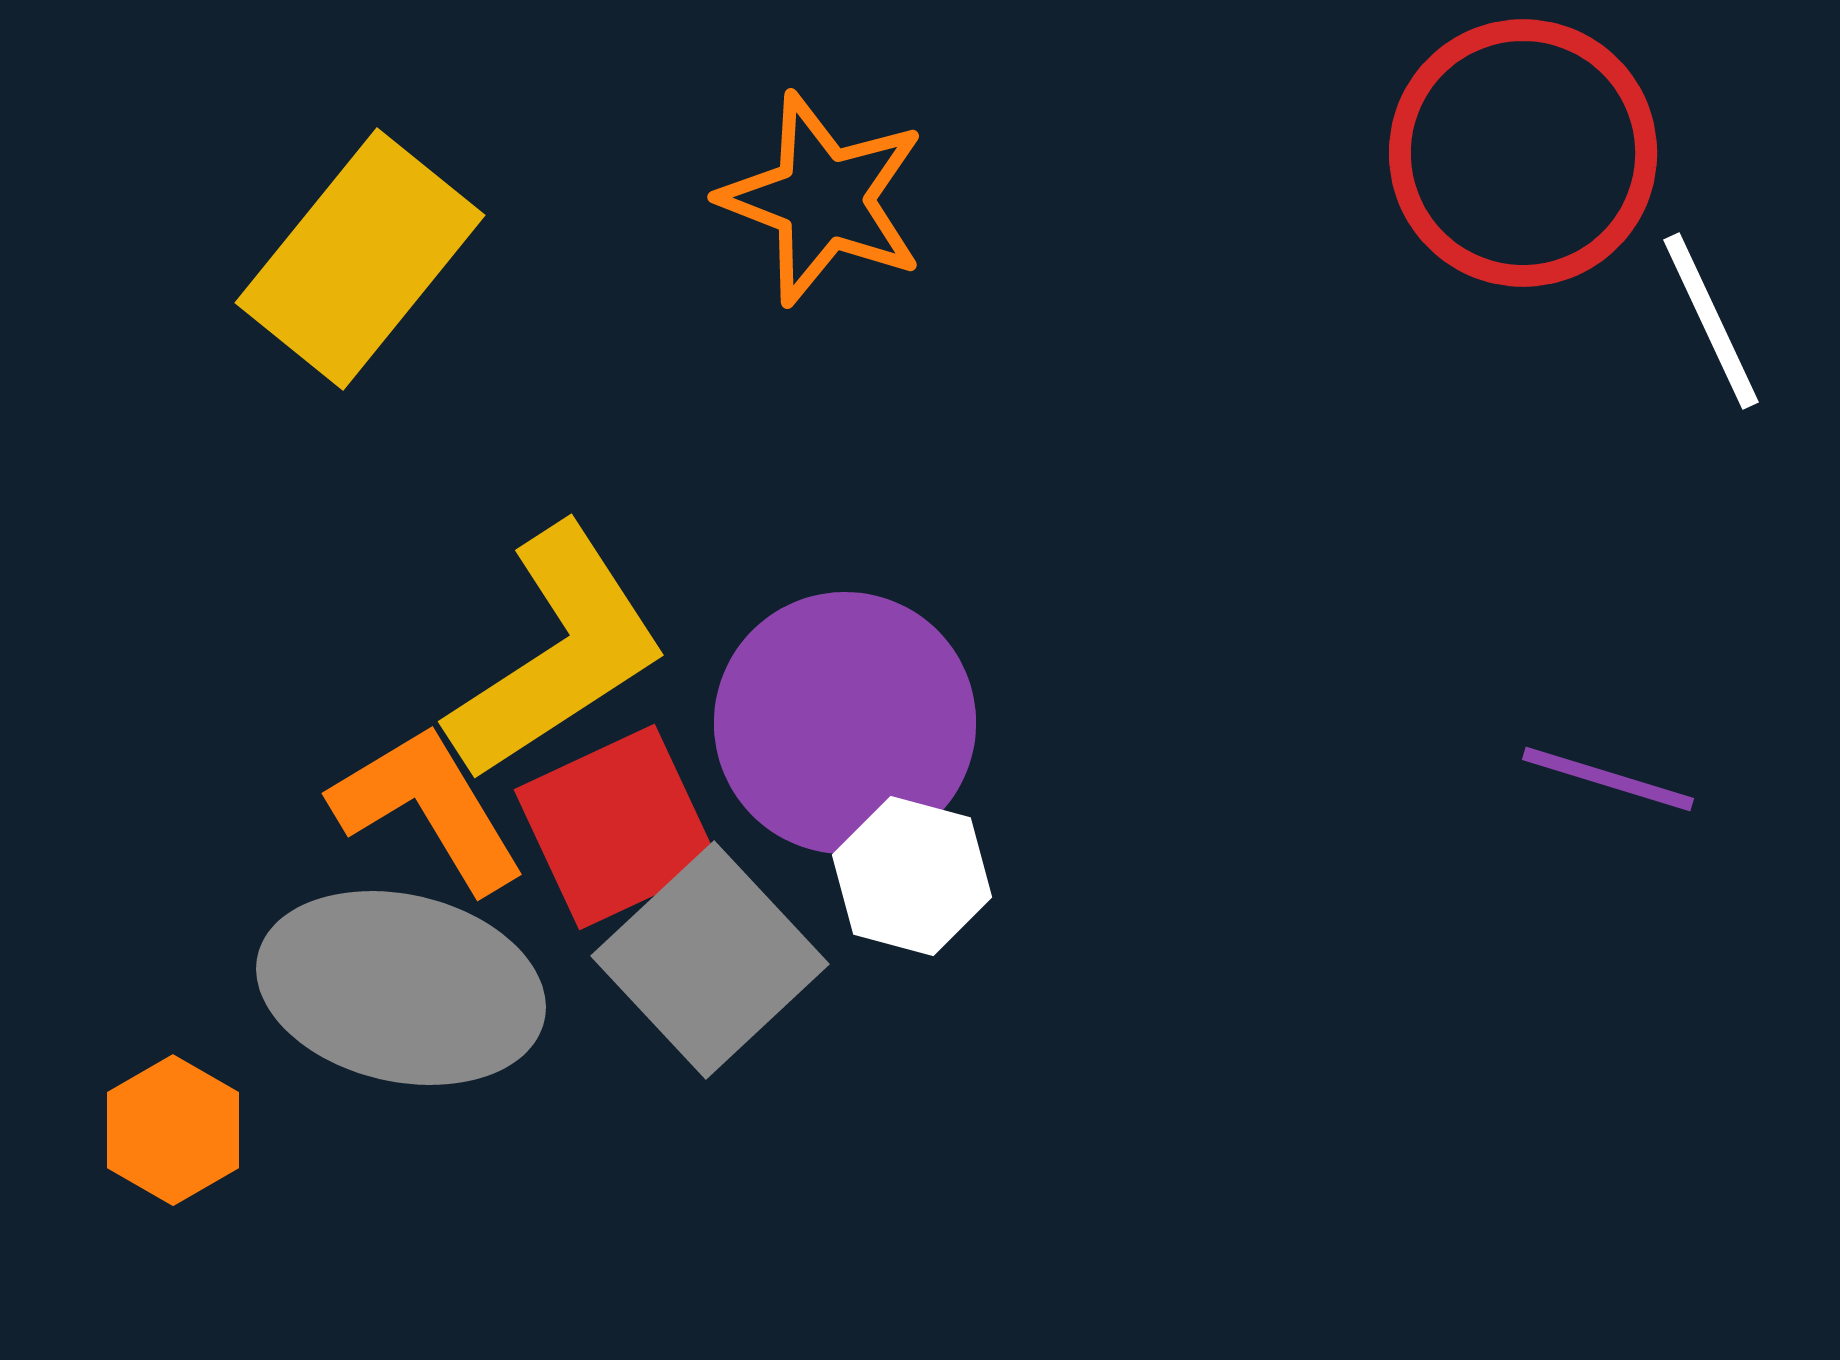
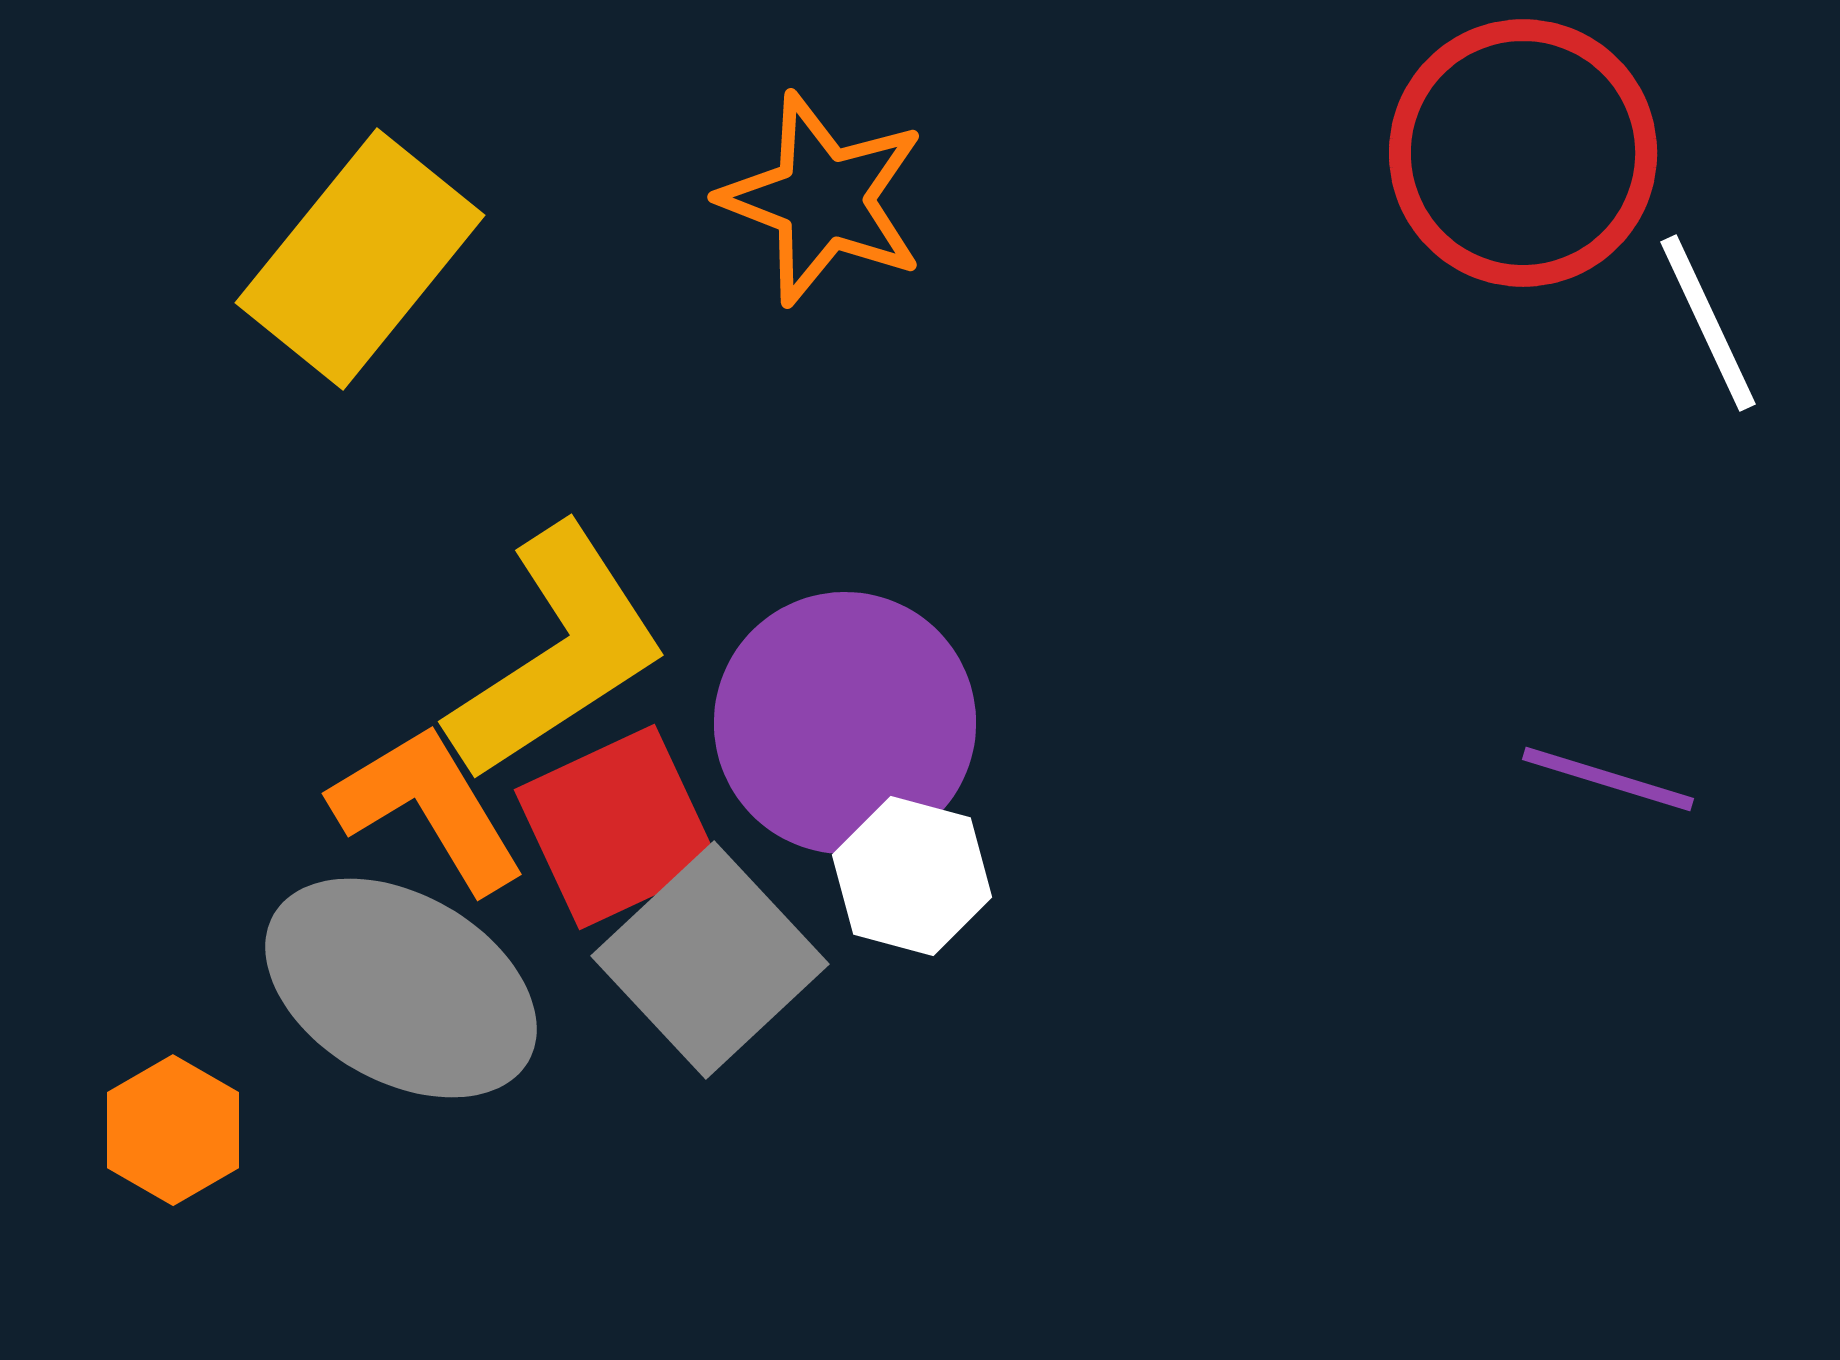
white line: moved 3 px left, 2 px down
gray ellipse: rotated 17 degrees clockwise
